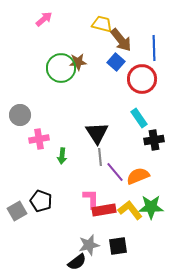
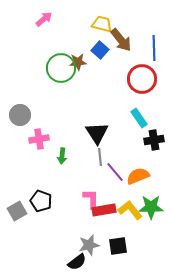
blue square: moved 16 px left, 12 px up
